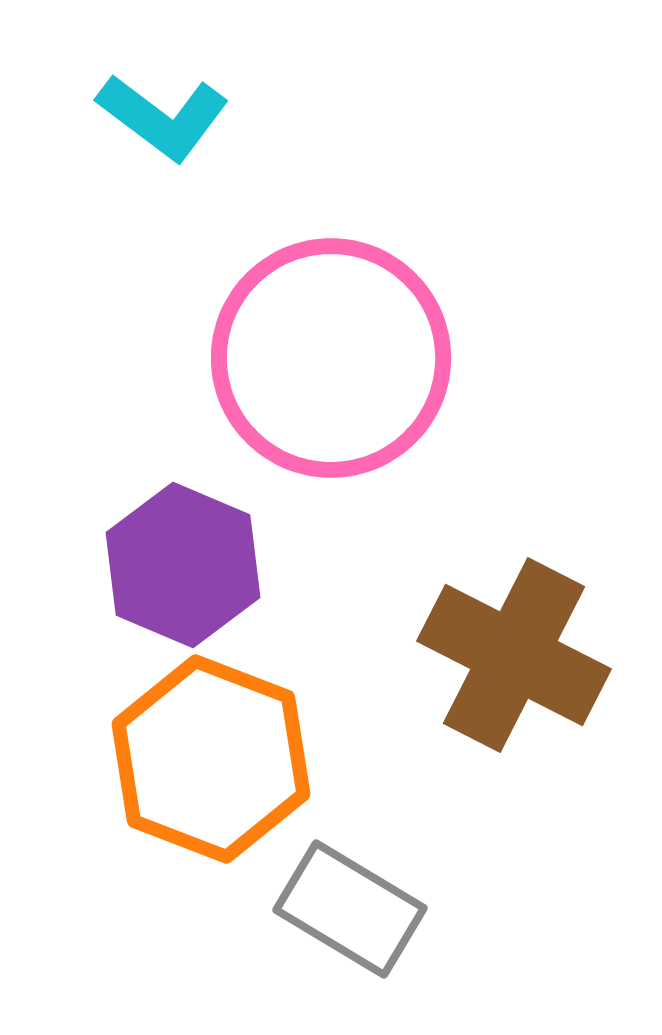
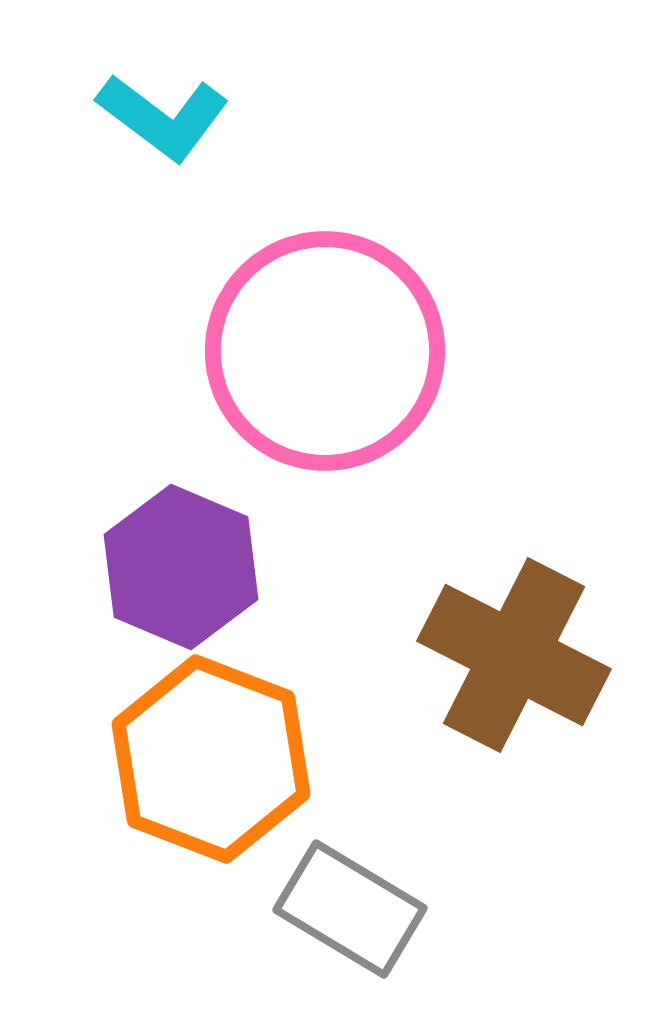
pink circle: moved 6 px left, 7 px up
purple hexagon: moved 2 px left, 2 px down
